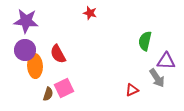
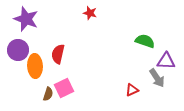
purple star: moved 2 px up; rotated 15 degrees clockwise
green semicircle: rotated 96 degrees clockwise
purple circle: moved 7 px left
red semicircle: rotated 42 degrees clockwise
